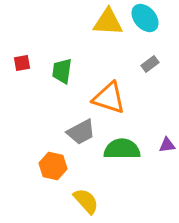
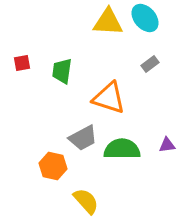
gray trapezoid: moved 2 px right, 6 px down
